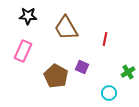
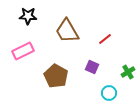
brown trapezoid: moved 1 px right, 3 px down
red line: rotated 40 degrees clockwise
pink rectangle: rotated 40 degrees clockwise
purple square: moved 10 px right
